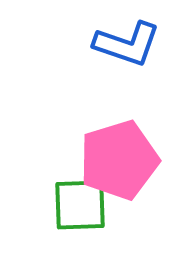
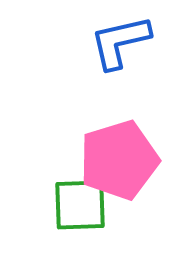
blue L-shape: moved 7 px left, 2 px up; rotated 148 degrees clockwise
